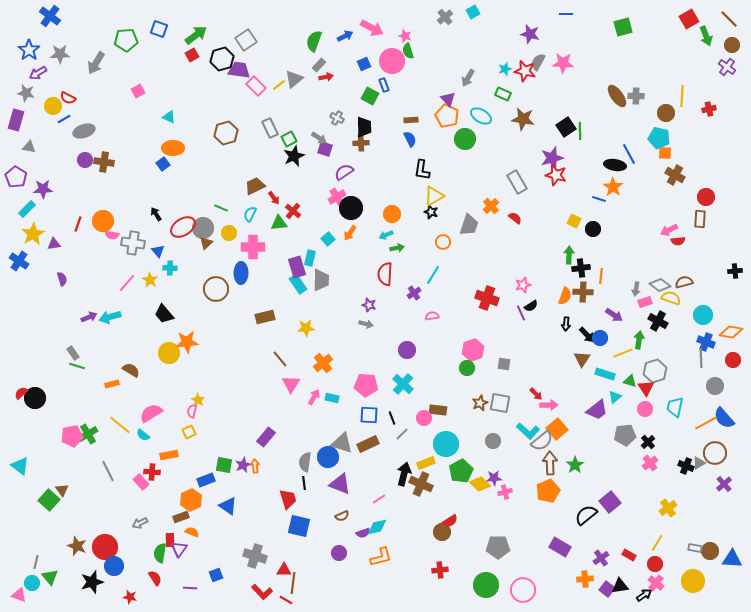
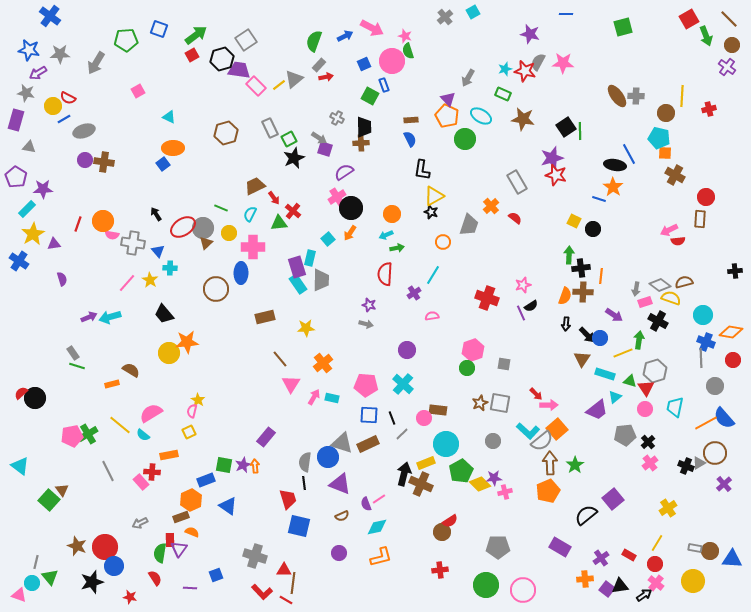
blue star at (29, 50): rotated 25 degrees counterclockwise
black star at (294, 156): moved 2 px down
purple square at (610, 502): moved 3 px right, 3 px up
purple semicircle at (363, 533): moved 3 px right, 29 px up; rotated 88 degrees clockwise
